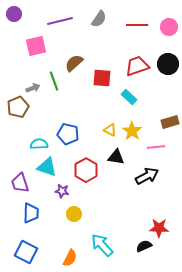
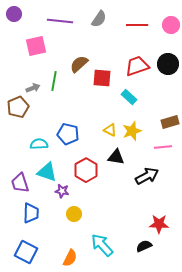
purple line: rotated 20 degrees clockwise
pink circle: moved 2 px right, 2 px up
brown semicircle: moved 5 px right, 1 px down
green line: rotated 30 degrees clockwise
yellow star: rotated 18 degrees clockwise
pink line: moved 7 px right
cyan triangle: moved 5 px down
red star: moved 4 px up
